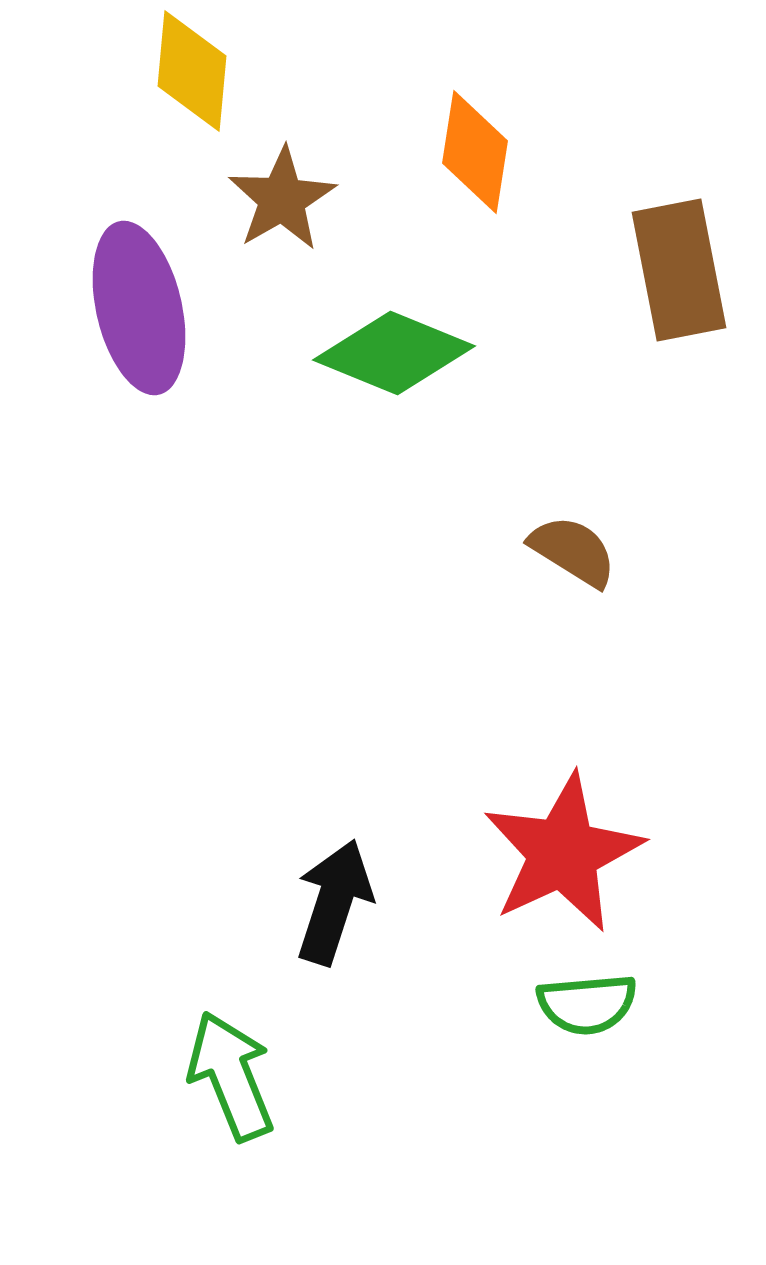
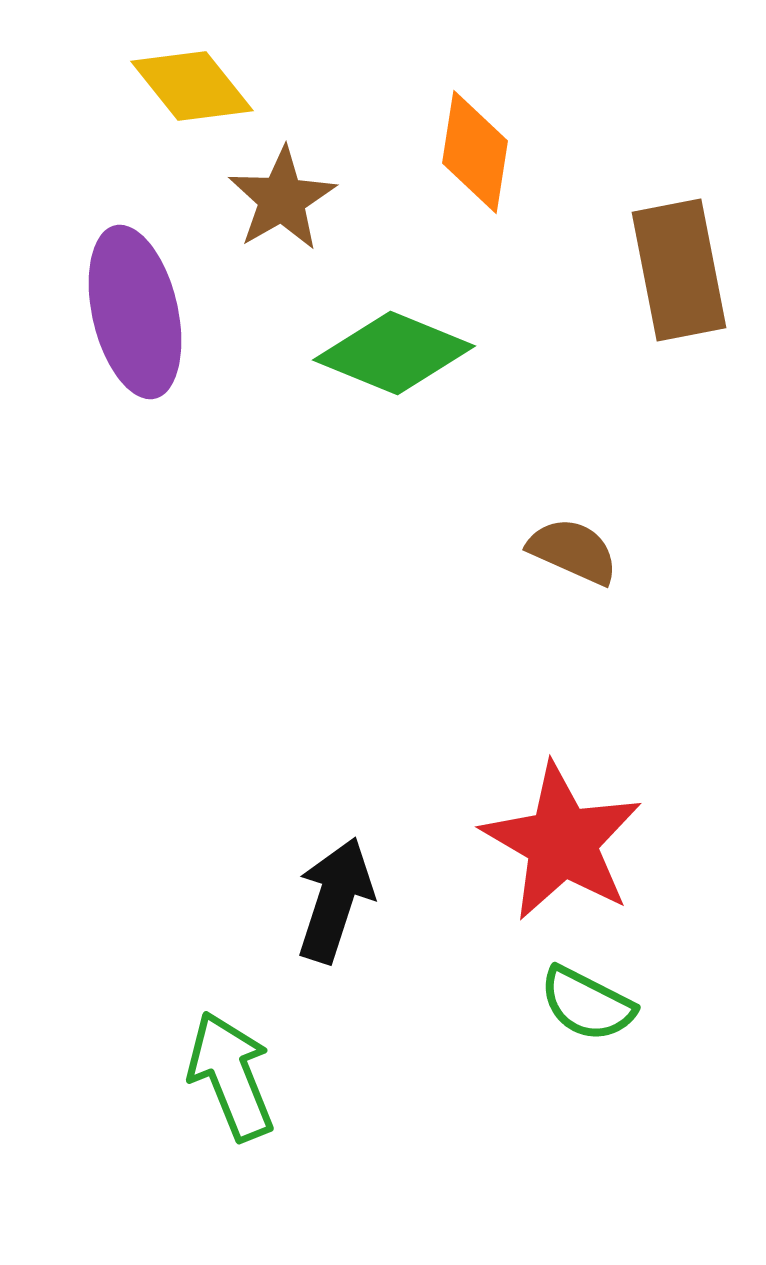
yellow diamond: moved 15 px down; rotated 44 degrees counterclockwise
purple ellipse: moved 4 px left, 4 px down
brown semicircle: rotated 8 degrees counterclockwise
red star: moved 1 px left, 11 px up; rotated 17 degrees counterclockwise
black arrow: moved 1 px right, 2 px up
green semicircle: rotated 32 degrees clockwise
